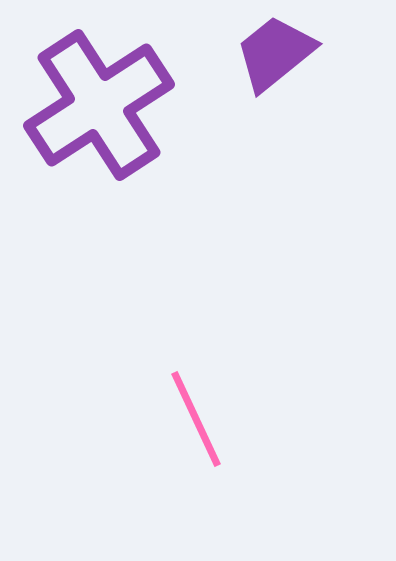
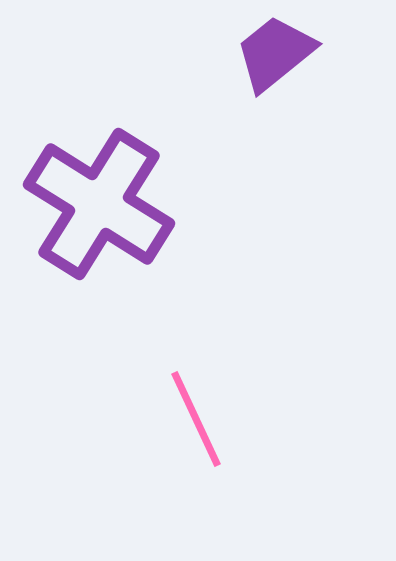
purple cross: moved 99 px down; rotated 25 degrees counterclockwise
